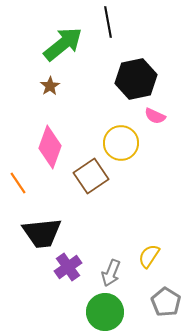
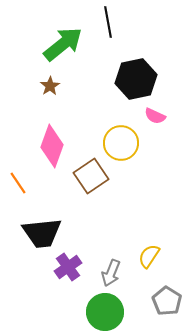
pink diamond: moved 2 px right, 1 px up
gray pentagon: moved 1 px right, 1 px up
